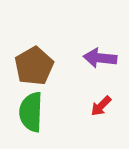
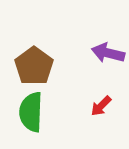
purple arrow: moved 8 px right, 5 px up; rotated 8 degrees clockwise
brown pentagon: rotated 6 degrees counterclockwise
